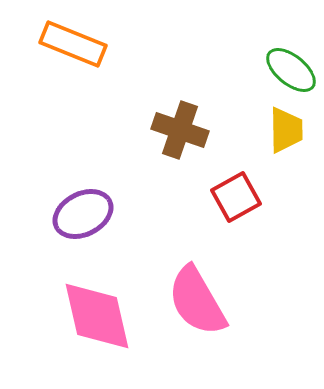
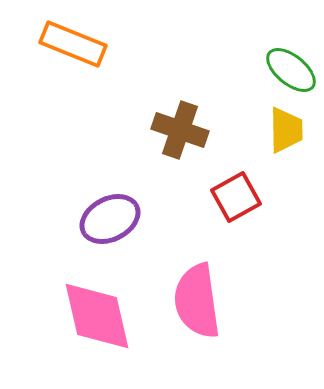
purple ellipse: moved 27 px right, 5 px down
pink semicircle: rotated 22 degrees clockwise
